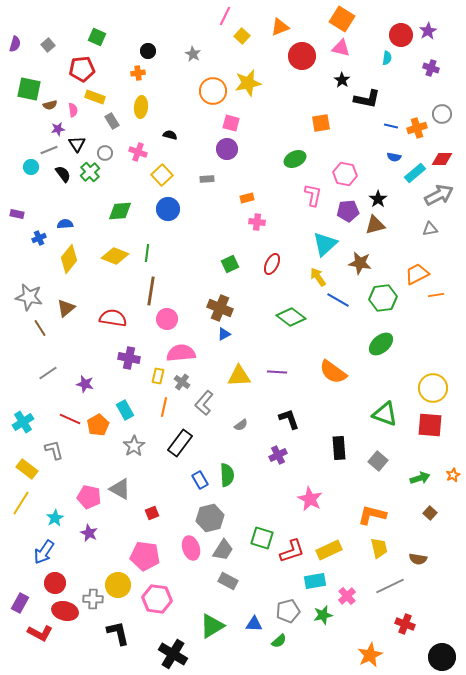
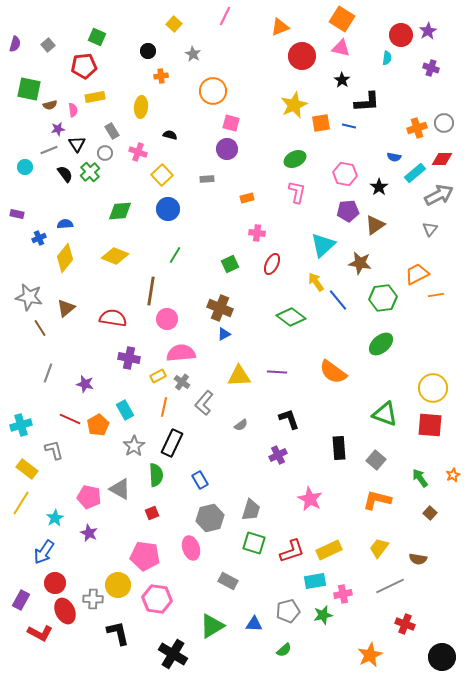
yellow square at (242, 36): moved 68 px left, 12 px up
red pentagon at (82, 69): moved 2 px right, 3 px up
orange cross at (138, 73): moved 23 px right, 3 px down
yellow star at (248, 83): moved 46 px right, 22 px down; rotated 12 degrees counterclockwise
yellow rectangle at (95, 97): rotated 30 degrees counterclockwise
black L-shape at (367, 99): moved 3 px down; rotated 16 degrees counterclockwise
gray circle at (442, 114): moved 2 px right, 9 px down
gray rectangle at (112, 121): moved 10 px down
blue line at (391, 126): moved 42 px left
cyan circle at (31, 167): moved 6 px left
black semicircle at (63, 174): moved 2 px right
pink L-shape at (313, 195): moved 16 px left, 3 px up
black star at (378, 199): moved 1 px right, 12 px up
pink cross at (257, 222): moved 11 px down
brown triangle at (375, 225): rotated 20 degrees counterclockwise
gray triangle at (430, 229): rotated 42 degrees counterclockwise
cyan triangle at (325, 244): moved 2 px left, 1 px down
green line at (147, 253): moved 28 px right, 2 px down; rotated 24 degrees clockwise
yellow diamond at (69, 259): moved 4 px left, 1 px up
yellow arrow at (318, 277): moved 2 px left, 5 px down
blue line at (338, 300): rotated 20 degrees clockwise
gray line at (48, 373): rotated 36 degrees counterclockwise
yellow rectangle at (158, 376): rotated 49 degrees clockwise
cyan cross at (23, 422): moved 2 px left, 3 px down; rotated 15 degrees clockwise
black rectangle at (180, 443): moved 8 px left; rotated 12 degrees counterclockwise
gray square at (378, 461): moved 2 px left, 1 px up
green semicircle at (227, 475): moved 71 px left
green arrow at (420, 478): rotated 108 degrees counterclockwise
orange L-shape at (372, 515): moved 5 px right, 15 px up
green square at (262, 538): moved 8 px left, 5 px down
yellow trapezoid at (379, 548): rotated 130 degrees counterclockwise
gray trapezoid at (223, 550): moved 28 px right, 40 px up; rotated 15 degrees counterclockwise
pink cross at (347, 596): moved 4 px left, 2 px up; rotated 30 degrees clockwise
purple rectangle at (20, 603): moved 1 px right, 3 px up
red ellipse at (65, 611): rotated 50 degrees clockwise
green semicircle at (279, 641): moved 5 px right, 9 px down
